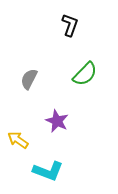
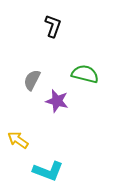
black L-shape: moved 17 px left, 1 px down
green semicircle: rotated 120 degrees counterclockwise
gray semicircle: moved 3 px right, 1 px down
purple star: moved 20 px up; rotated 10 degrees counterclockwise
